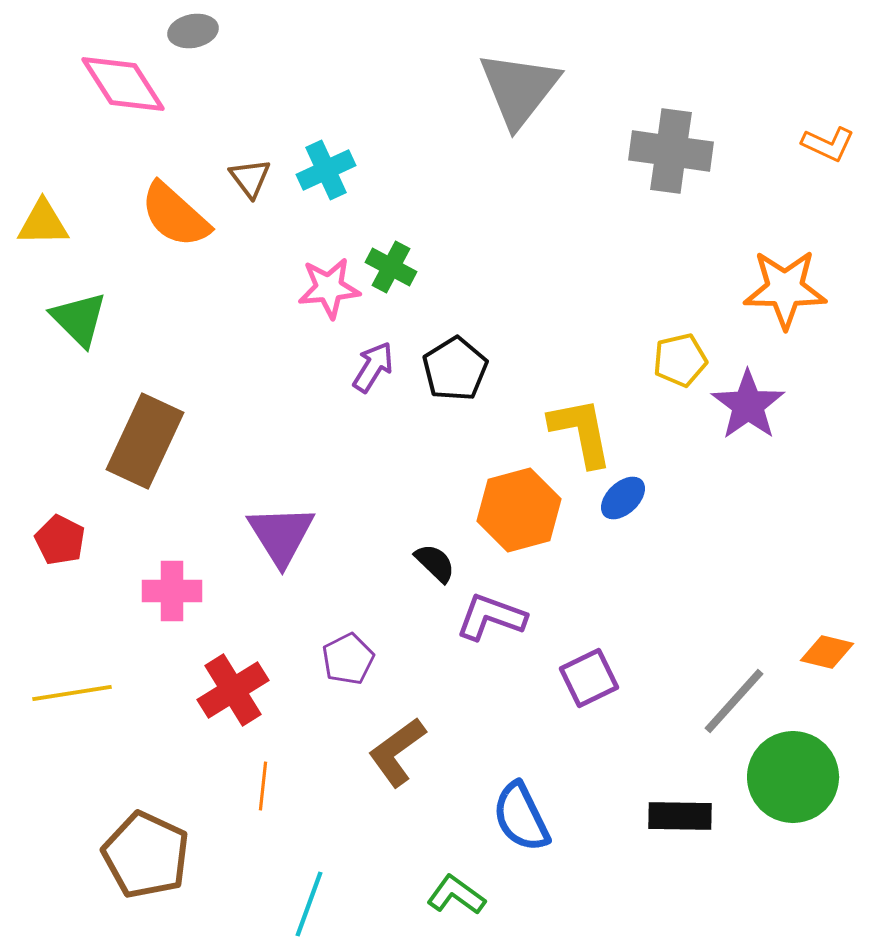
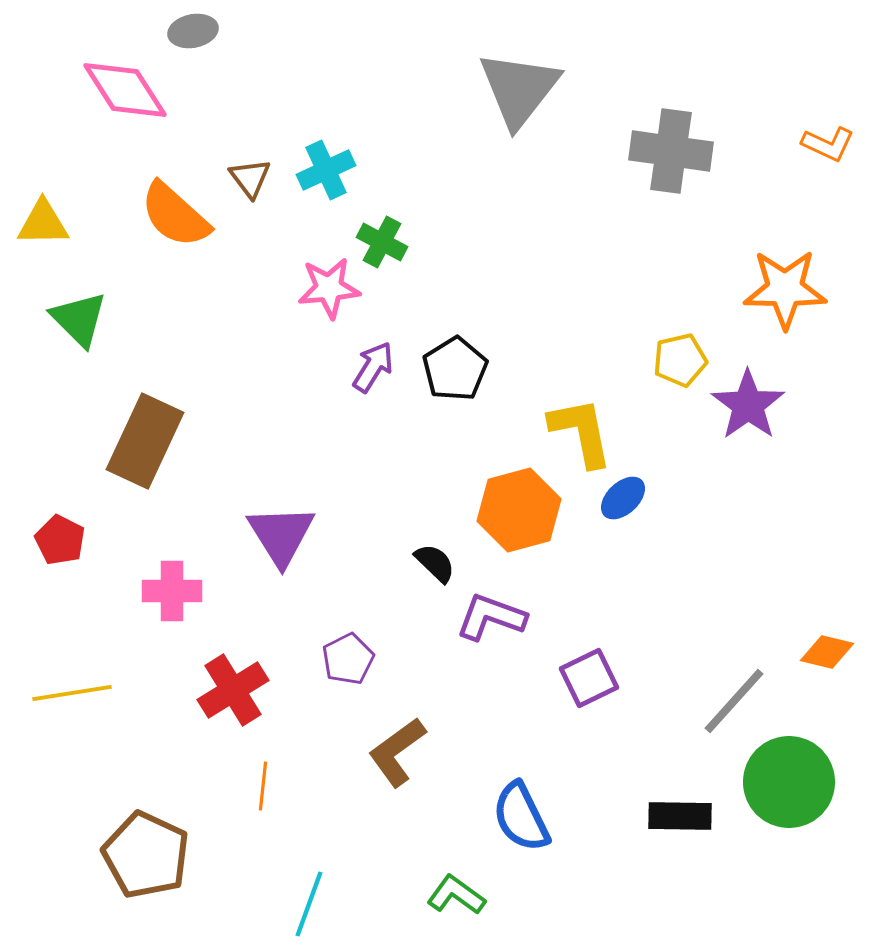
pink diamond: moved 2 px right, 6 px down
green cross: moved 9 px left, 25 px up
green circle: moved 4 px left, 5 px down
